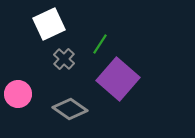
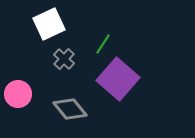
green line: moved 3 px right
gray diamond: rotated 16 degrees clockwise
